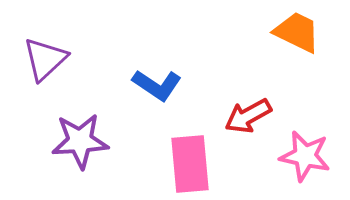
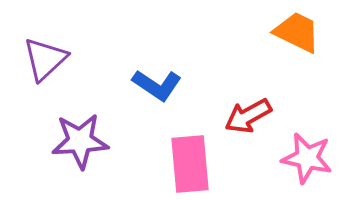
pink star: moved 2 px right, 2 px down
